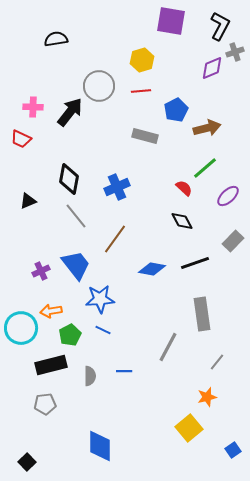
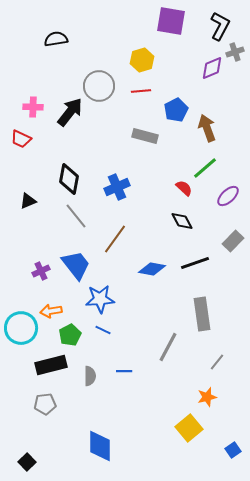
brown arrow at (207, 128): rotated 96 degrees counterclockwise
